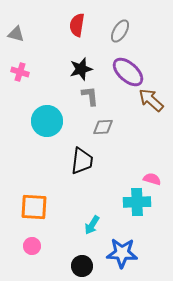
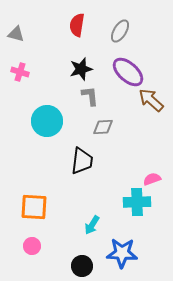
pink semicircle: rotated 36 degrees counterclockwise
